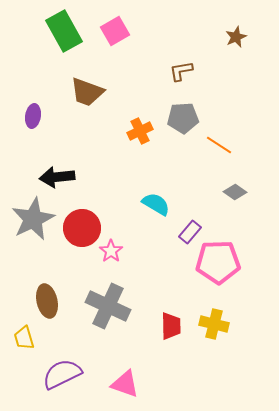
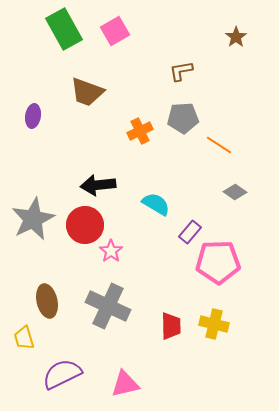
green rectangle: moved 2 px up
brown star: rotated 10 degrees counterclockwise
black arrow: moved 41 px right, 8 px down
red circle: moved 3 px right, 3 px up
pink triangle: rotated 32 degrees counterclockwise
